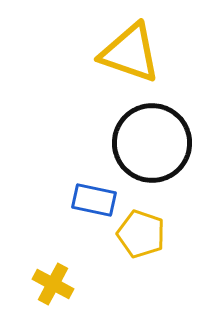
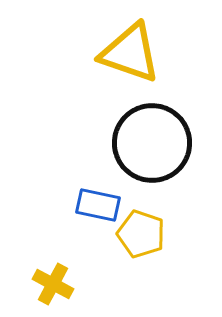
blue rectangle: moved 4 px right, 5 px down
